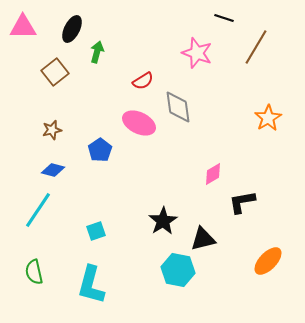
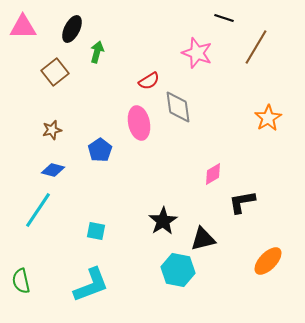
red semicircle: moved 6 px right
pink ellipse: rotated 52 degrees clockwise
cyan square: rotated 30 degrees clockwise
green semicircle: moved 13 px left, 9 px down
cyan L-shape: rotated 126 degrees counterclockwise
